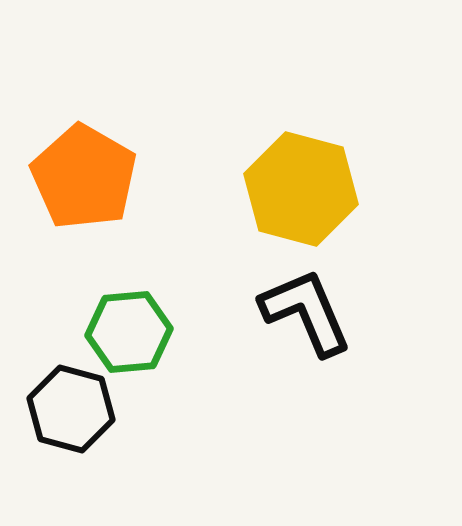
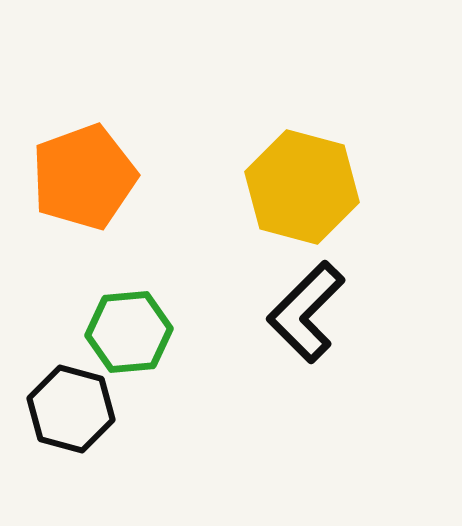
orange pentagon: rotated 22 degrees clockwise
yellow hexagon: moved 1 px right, 2 px up
black L-shape: rotated 112 degrees counterclockwise
